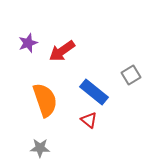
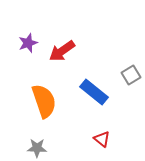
orange semicircle: moved 1 px left, 1 px down
red triangle: moved 13 px right, 19 px down
gray star: moved 3 px left
